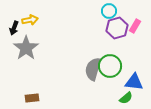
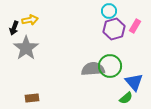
purple hexagon: moved 3 px left, 1 px down
gray semicircle: rotated 70 degrees clockwise
blue triangle: rotated 42 degrees clockwise
